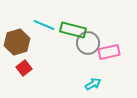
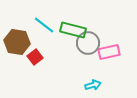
cyan line: rotated 15 degrees clockwise
brown hexagon: rotated 25 degrees clockwise
red square: moved 11 px right, 11 px up
cyan arrow: moved 1 px down; rotated 14 degrees clockwise
